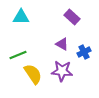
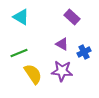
cyan triangle: rotated 30 degrees clockwise
green line: moved 1 px right, 2 px up
